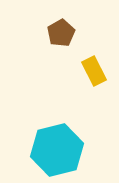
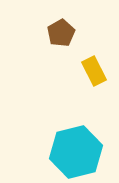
cyan hexagon: moved 19 px right, 2 px down
